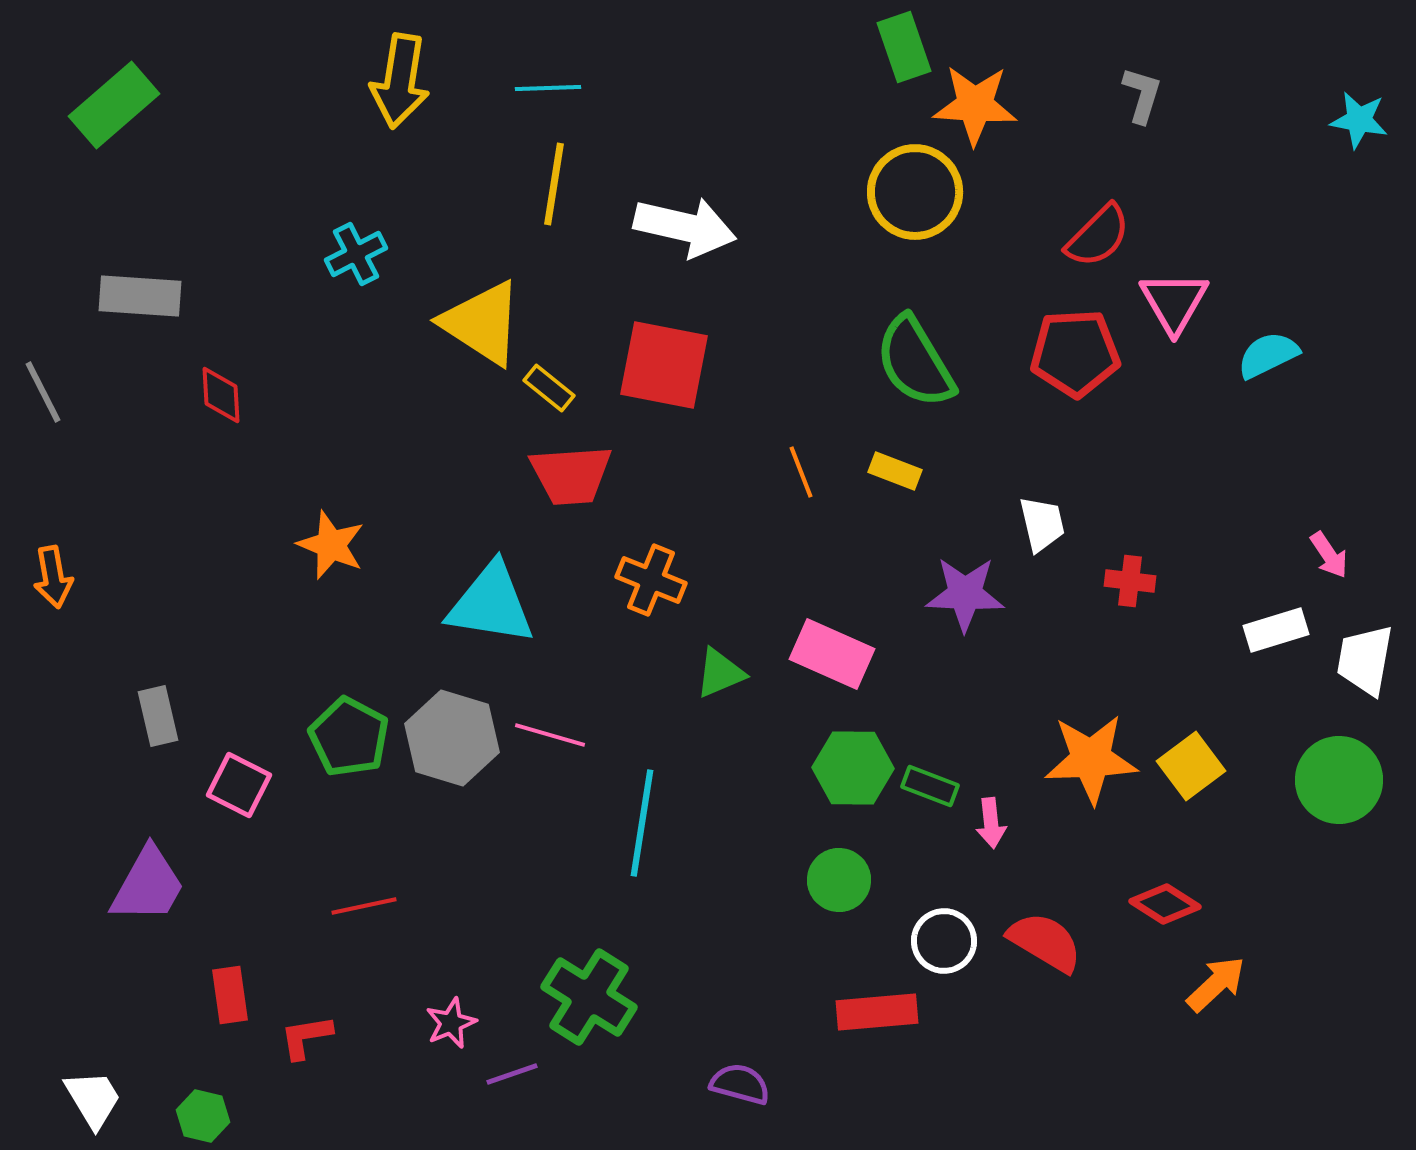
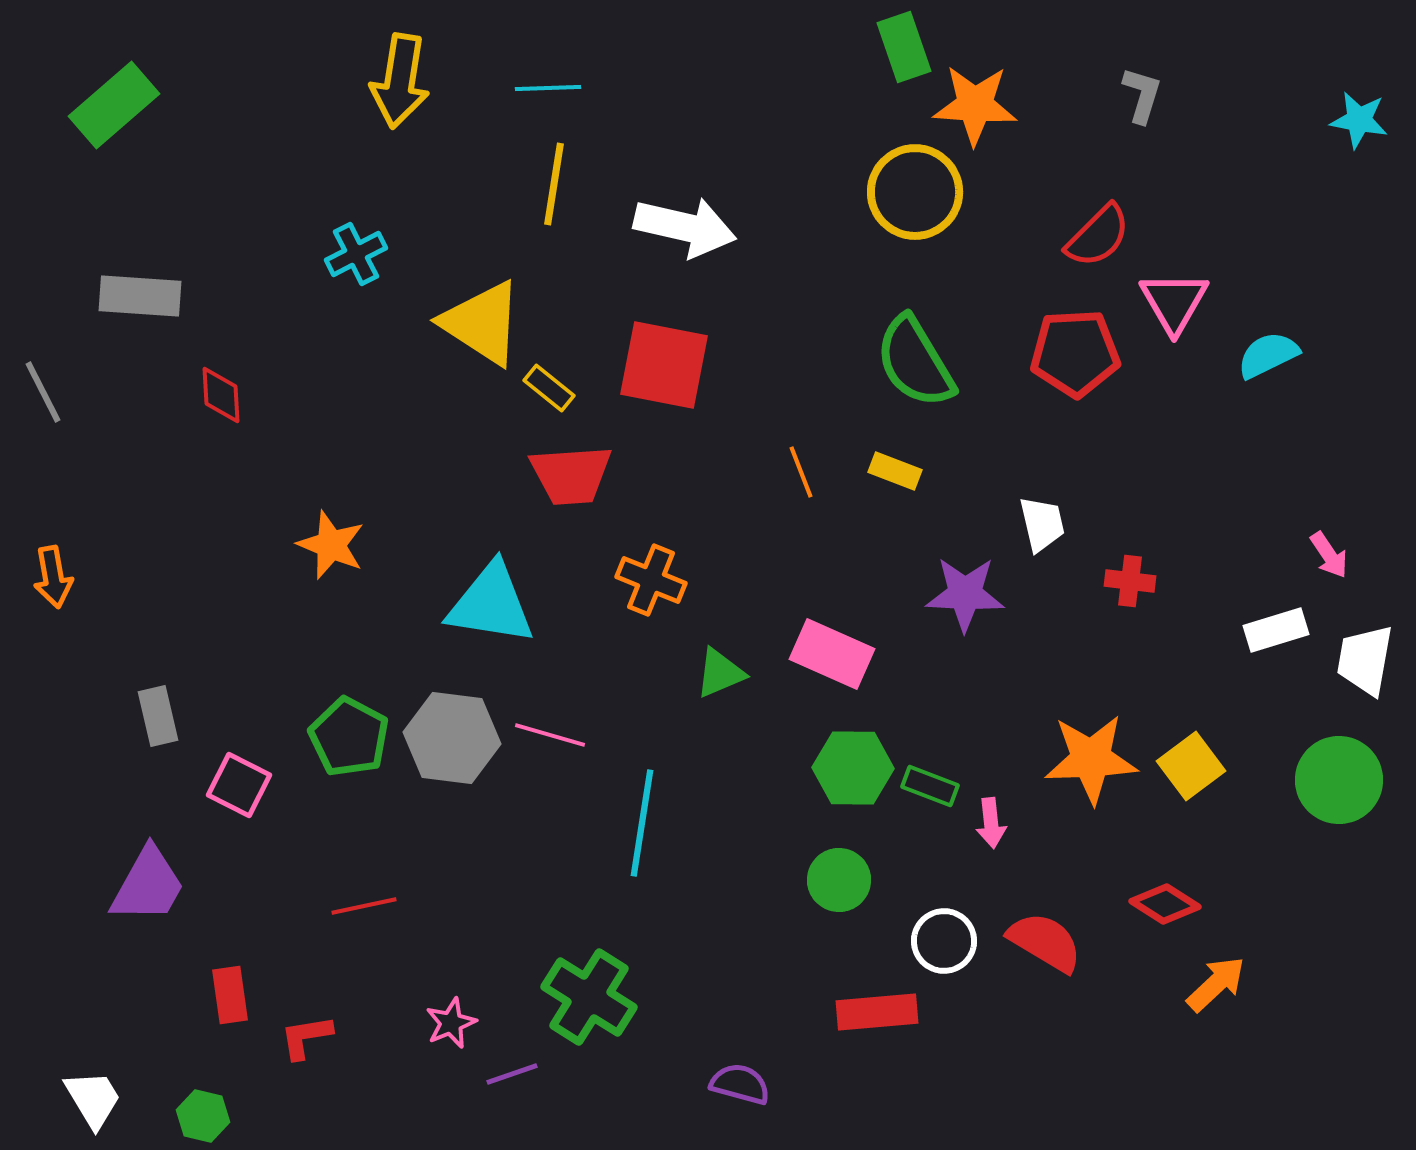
gray hexagon at (452, 738): rotated 10 degrees counterclockwise
